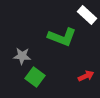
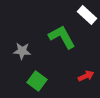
green L-shape: rotated 140 degrees counterclockwise
gray star: moved 5 px up
green square: moved 2 px right, 4 px down
